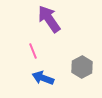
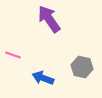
pink line: moved 20 px left, 4 px down; rotated 49 degrees counterclockwise
gray hexagon: rotated 20 degrees counterclockwise
